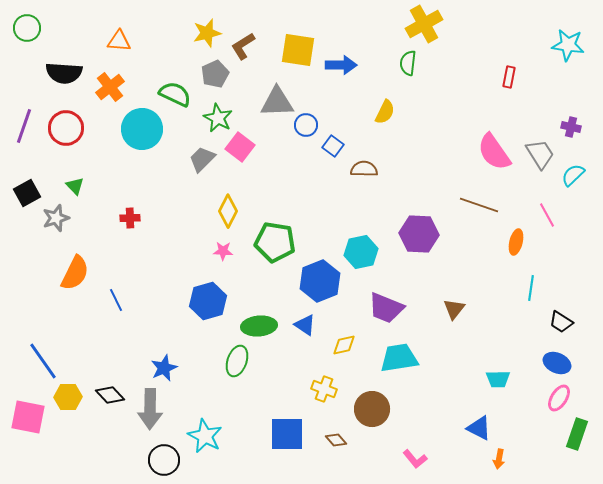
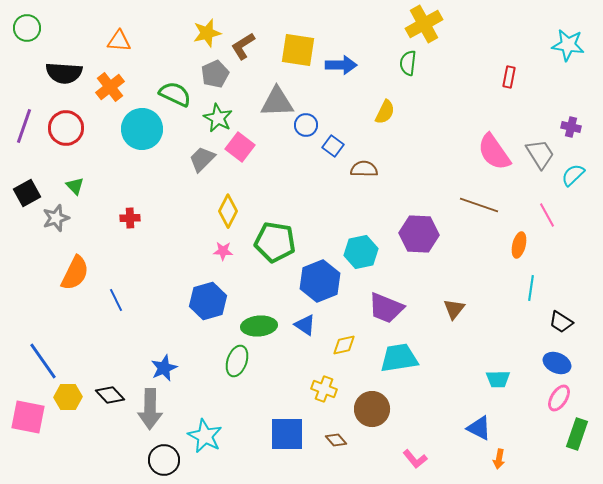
orange ellipse at (516, 242): moved 3 px right, 3 px down
